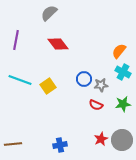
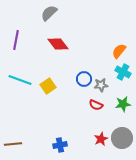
gray circle: moved 2 px up
